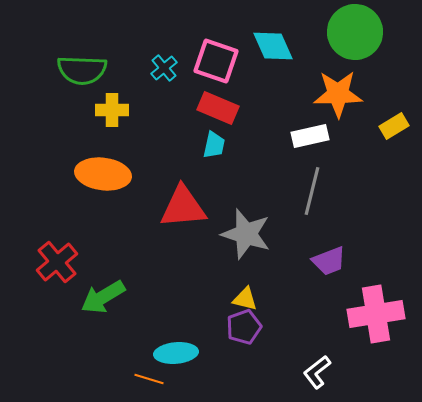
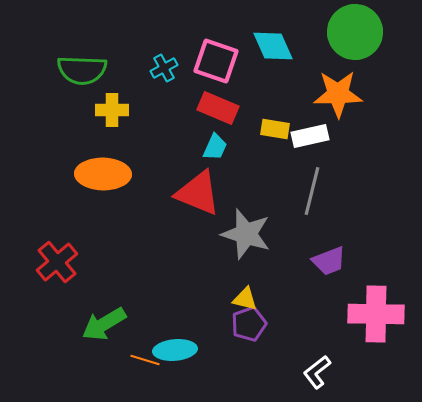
cyan cross: rotated 12 degrees clockwise
yellow rectangle: moved 119 px left, 3 px down; rotated 40 degrees clockwise
cyan trapezoid: moved 1 px right, 2 px down; rotated 12 degrees clockwise
orange ellipse: rotated 6 degrees counterclockwise
red triangle: moved 15 px right, 14 px up; rotated 27 degrees clockwise
green arrow: moved 1 px right, 27 px down
pink cross: rotated 10 degrees clockwise
purple pentagon: moved 5 px right, 3 px up
cyan ellipse: moved 1 px left, 3 px up
orange line: moved 4 px left, 19 px up
